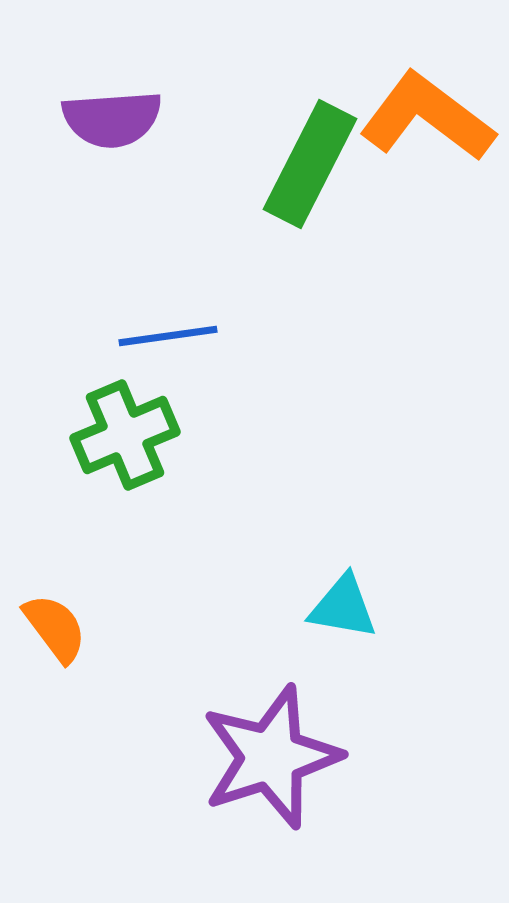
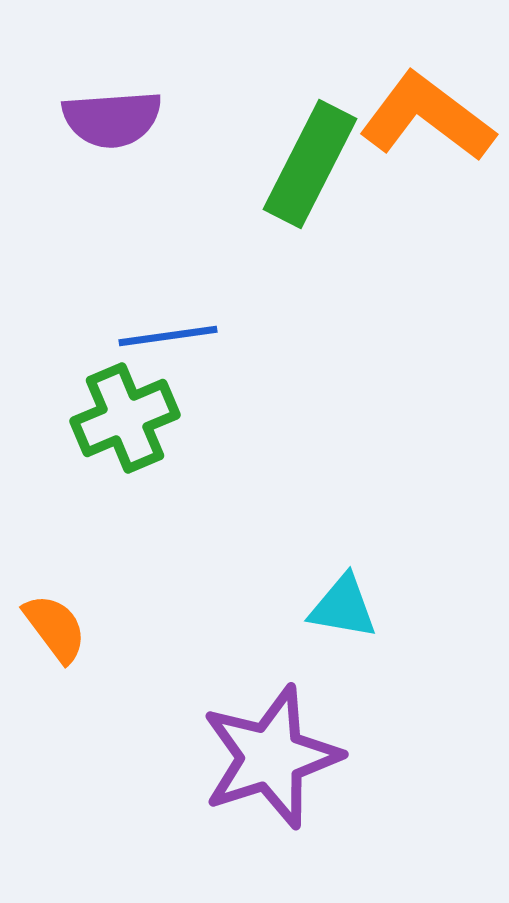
green cross: moved 17 px up
